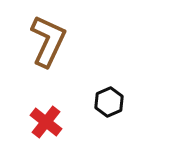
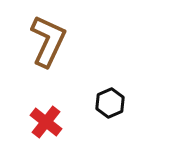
black hexagon: moved 1 px right, 1 px down
